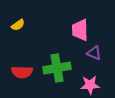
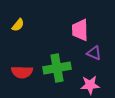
yellow semicircle: rotated 16 degrees counterclockwise
